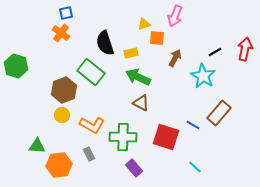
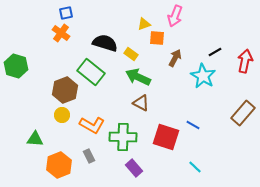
black semicircle: rotated 125 degrees clockwise
red arrow: moved 12 px down
yellow rectangle: moved 1 px down; rotated 48 degrees clockwise
brown hexagon: moved 1 px right
brown rectangle: moved 24 px right
green triangle: moved 2 px left, 7 px up
gray rectangle: moved 2 px down
orange hexagon: rotated 15 degrees counterclockwise
